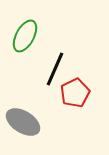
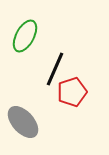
red pentagon: moved 3 px left, 1 px up; rotated 8 degrees clockwise
gray ellipse: rotated 16 degrees clockwise
